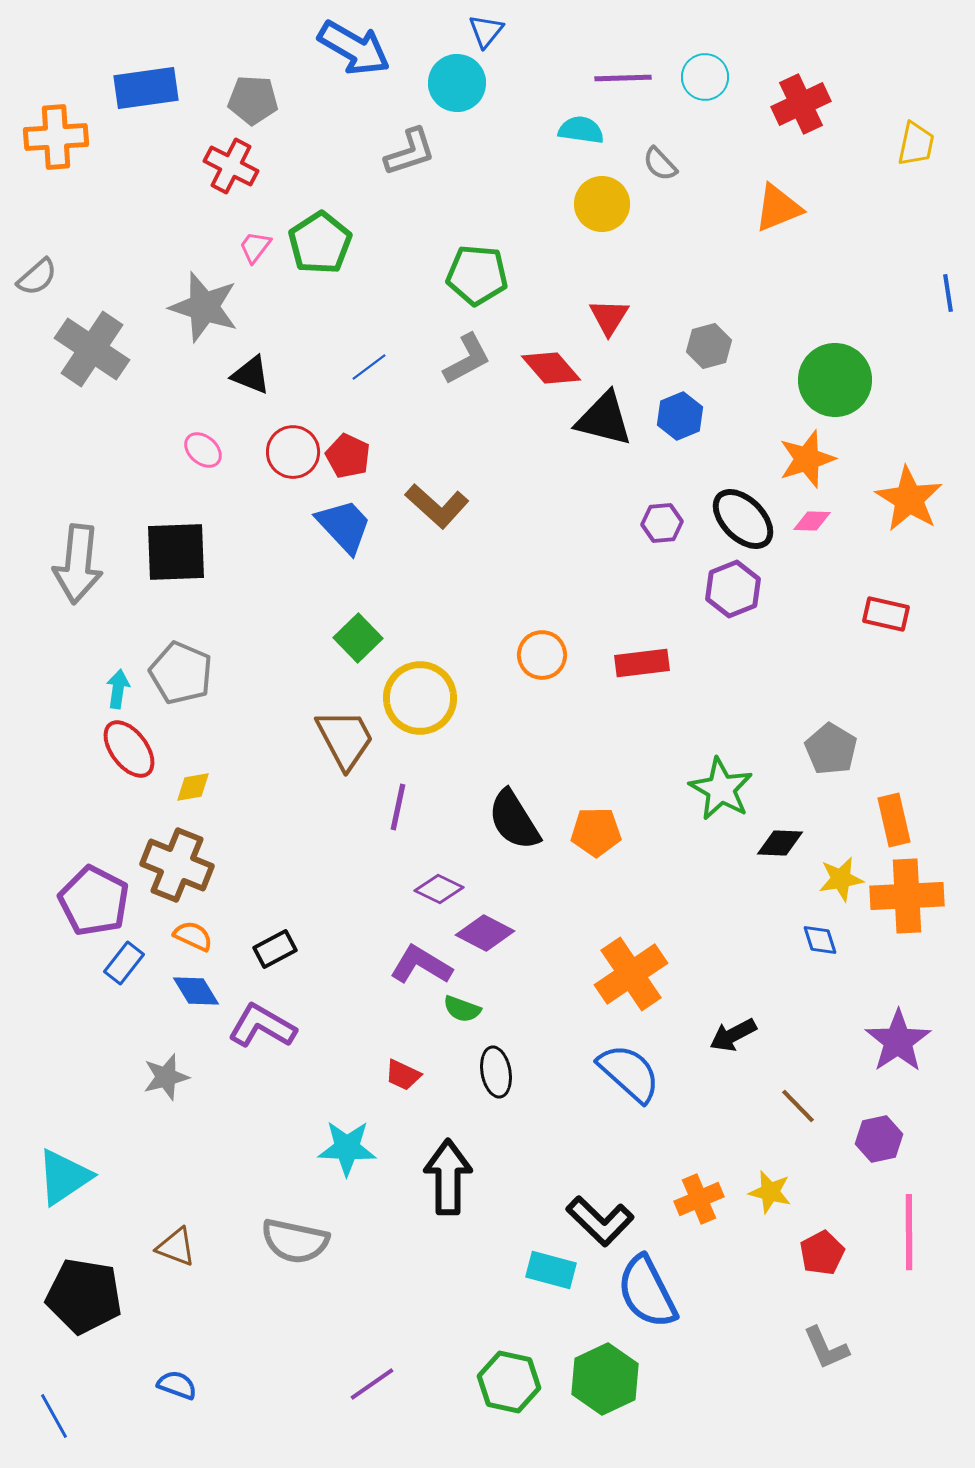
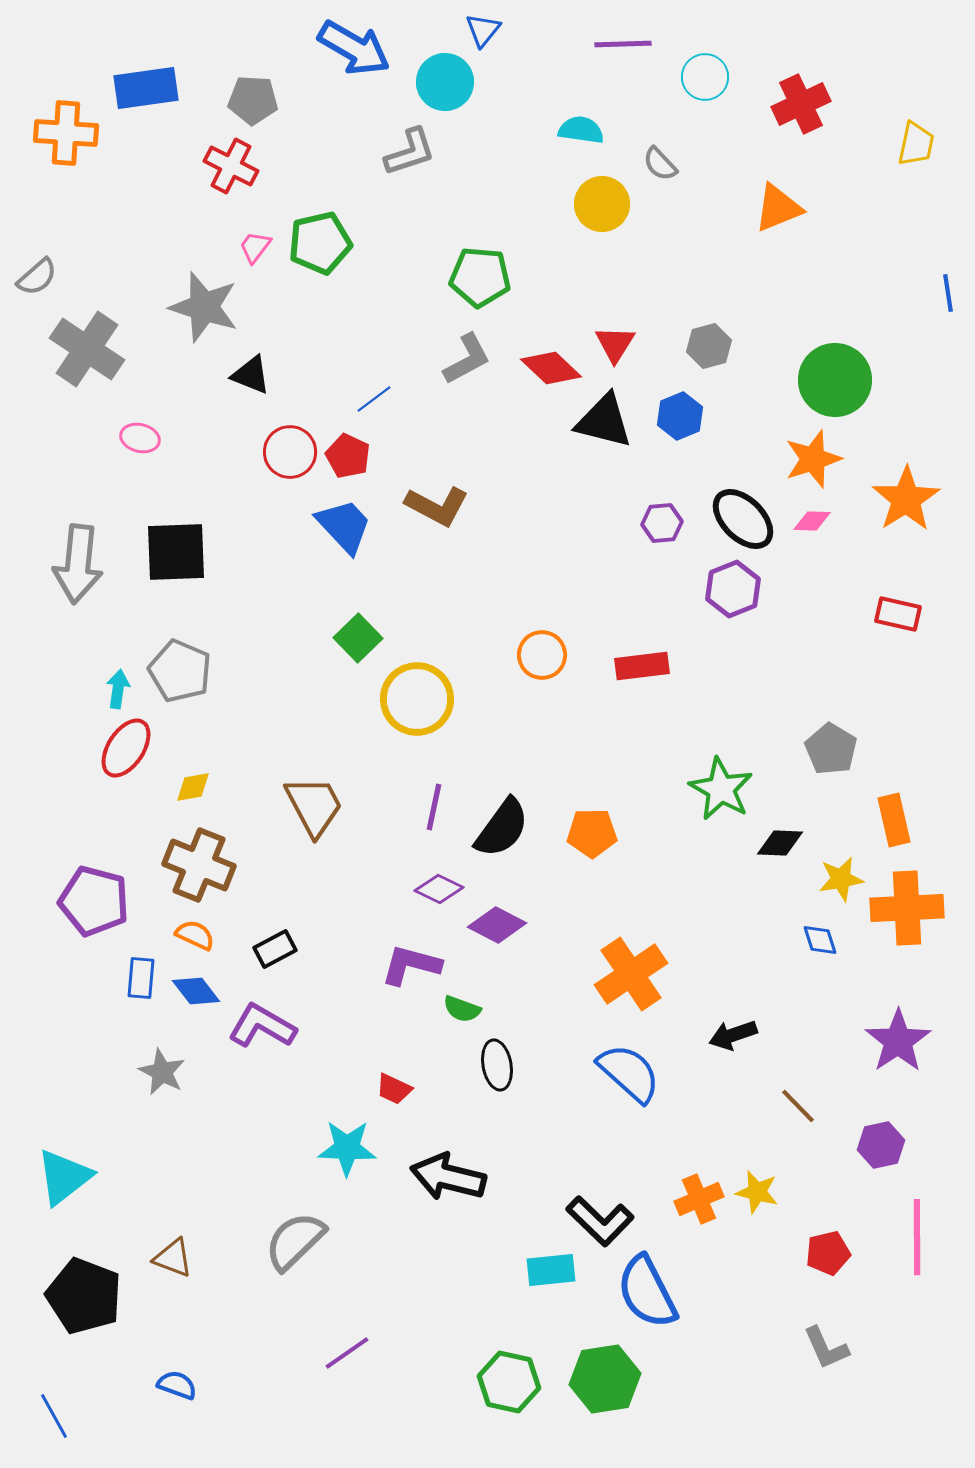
blue triangle at (486, 31): moved 3 px left, 1 px up
purple line at (623, 78): moved 34 px up
cyan circle at (457, 83): moved 12 px left, 1 px up
orange cross at (56, 137): moved 10 px right, 4 px up; rotated 8 degrees clockwise
green pentagon at (320, 243): rotated 20 degrees clockwise
green pentagon at (477, 275): moved 3 px right, 2 px down
red triangle at (609, 317): moved 6 px right, 27 px down
gray cross at (92, 349): moved 5 px left
blue line at (369, 367): moved 5 px right, 32 px down
red diamond at (551, 368): rotated 6 degrees counterclockwise
black triangle at (604, 419): moved 2 px down
pink ellipse at (203, 450): moved 63 px left, 12 px up; rotated 27 degrees counterclockwise
red circle at (293, 452): moved 3 px left
orange star at (807, 459): moved 6 px right
orange star at (909, 499): moved 3 px left; rotated 8 degrees clockwise
brown L-shape at (437, 506): rotated 14 degrees counterclockwise
red rectangle at (886, 614): moved 12 px right
red rectangle at (642, 663): moved 3 px down
gray pentagon at (181, 673): moved 1 px left, 2 px up
yellow circle at (420, 698): moved 3 px left, 1 px down
brown trapezoid at (345, 739): moved 31 px left, 67 px down
red ellipse at (129, 749): moved 3 px left, 1 px up; rotated 70 degrees clockwise
purple line at (398, 807): moved 36 px right
black semicircle at (514, 820): moved 12 px left, 8 px down; rotated 112 degrees counterclockwise
orange pentagon at (596, 832): moved 4 px left, 1 px down
brown cross at (177, 865): moved 22 px right
orange cross at (907, 896): moved 12 px down
purple pentagon at (94, 901): rotated 12 degrees counterclockwise
purple diamond at (485, 933): moved 12 px right, 8 px up
orange semicircle at (193, 936): moved 2 px right, 1 px up
blue rectangle at (124, 963): moved 17 px right, 15 px down; rotated 33 degrees counterclockwise
purple L-shape at (421, 965): moved 10 px left; rotated 16 degrees counterclockwise
blue diamond at (196, 991): rotated 6 degrees counterclockwise
black arrow at (733, 1035): rotated 9 degrees clockwise
black ellipse at (496, 1072): moved 1 px right, 7 px up
red trapezoid at (403, 1075): moved 9 px left, 14 px down
gray star at (166, 1077): moved 4 px left, 5 px up; rotated 30 degrees counterclockwise
purple hexagon at (879, 1139): moved 2 px right, 6 px down
cyan triangle at (64, 1177): rotated 4 degrees counterclockwise
black arrow at (448, 1177): rotated 76 degrees counterclockwise
yellow star at (770, 1192): moved 13 px left
pink line at (909, 1232): moved 8 px right, 5 px down
gray semicircle at (295, 1241): rotated 124 degrees clockwise
brown triangle at (176, 1247): moved 3 px left, 11 px down
red pentagon at (822, 1253): moved 6 px right; rotated 15 degrees clockwise
cyan rectangle at (551, 1270): rotated 21 degrees counterclockwise
black pentagon at (84, 1296): rotated 12 degrees clockwise
green hexagon at (605, 1379): rotated 16 degrees clockwise
purple line at (372, 1384): moved 25 px left, 31 px up
